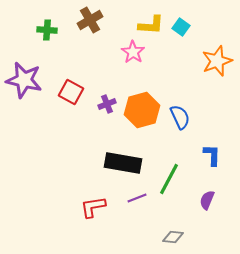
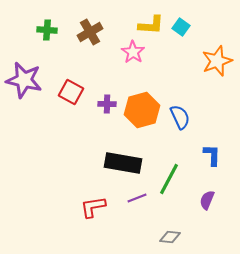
brown cross: moved 12 px down
purple cross: rotated 24 degrees clockwise
gray diamond: moved 3 px left
